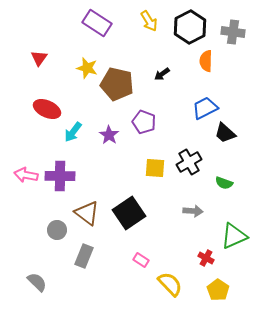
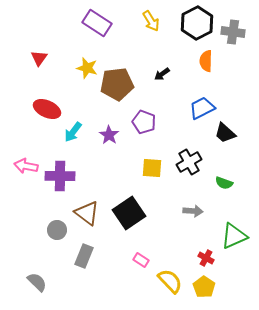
yellow arrow: moved 2 px right
black hexagon: moved 7 px right, 4 px up
brown pentagon: rotated 20 degrees counterclockwise
blue trapezoid: moved 3 px left
yellow square: moved 3 px left
pink arrow: moved 9 px up
yellow semicircle: moved 3 px up
yellow pentagon: moved 14 px left, 3 px up
